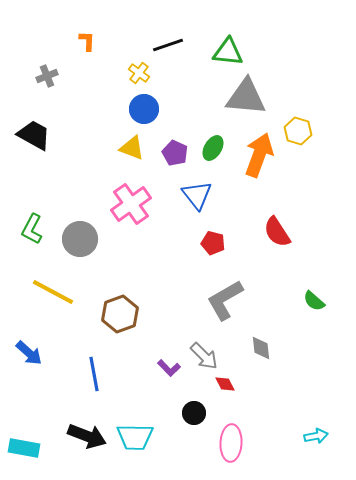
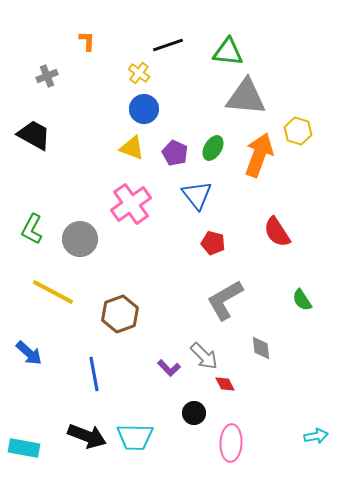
green semicircle: moved 12 px left, 1 px up; rotated 15 degrees clockwise
